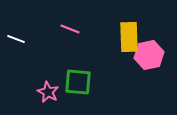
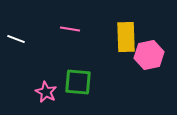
pink line: rotated 12 degrees counterclockwise
yellow rectangle: moved 3 px left
pink star: moved 2 px left
